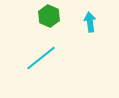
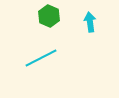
cyan line: rotated 12 degrees clockwise
